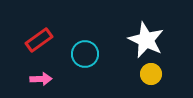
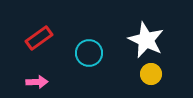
red rectangle: moved 2 px up
cyan circle: moved 4 px right, 1 px up
pink arrow: moved 4 px left, 3 px down
